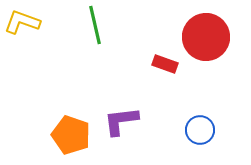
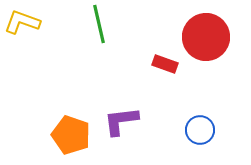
green line: moved 4 px right, 1 px up
